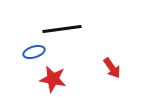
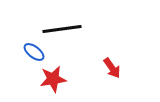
blue ellipse: rotated 55 degrees clockwise
red star: rotated 20 degrees counterclockwise
